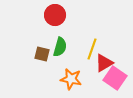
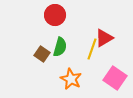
brown square: rotated 21 degrees clockwise
red triangle: moved 25 px up
orange star: rotated 15 degrees clockwise
